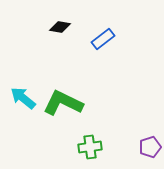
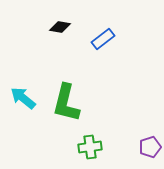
green L-shape: moved 3 px right; rotated 102 degrees counterclockwise
